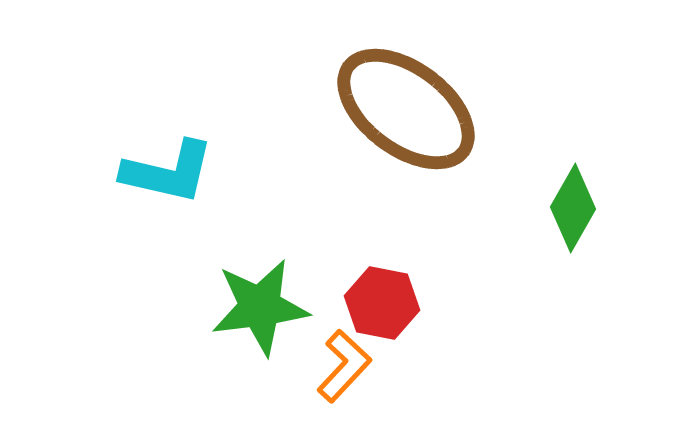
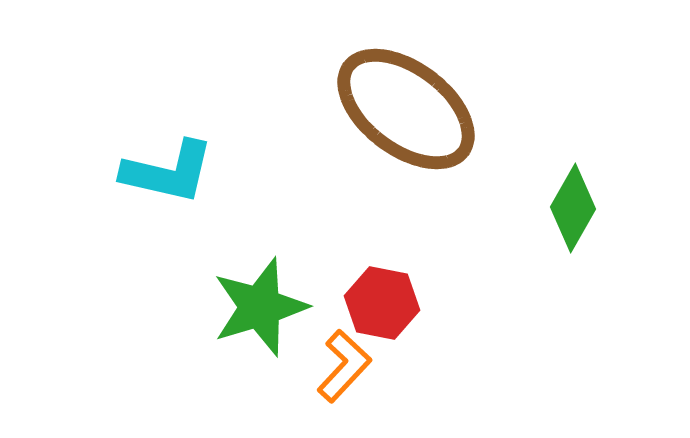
green star: rotated 10 degrees counterclockwise
